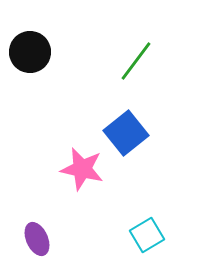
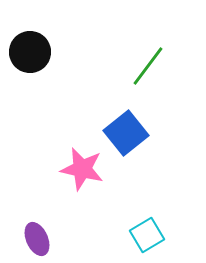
green line: moved 12 px right, 5 px down
